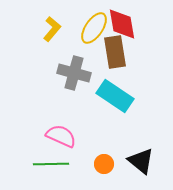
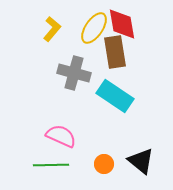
green line: moved 1 px down
